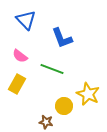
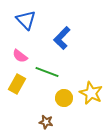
blue L-shape: rotated 65 degrees clockwise
green line: moved 5 px left, 3 px down
yellow star: moved 3 px right, 1 px up
yellow circle: moved 8 px up
